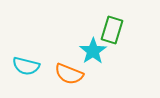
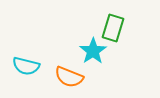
green rectangle: moved 1 px right, 2 px up
orange semicircle: moved 3 px down
